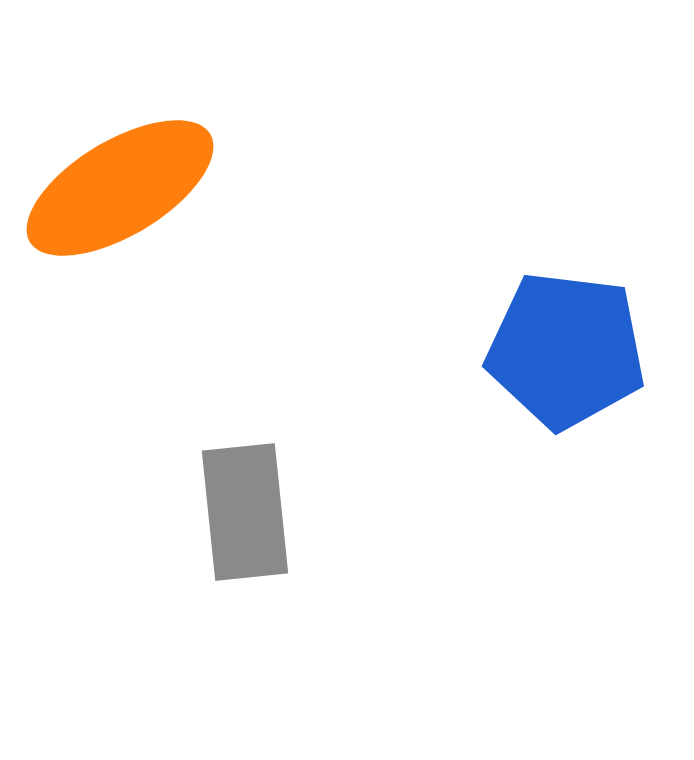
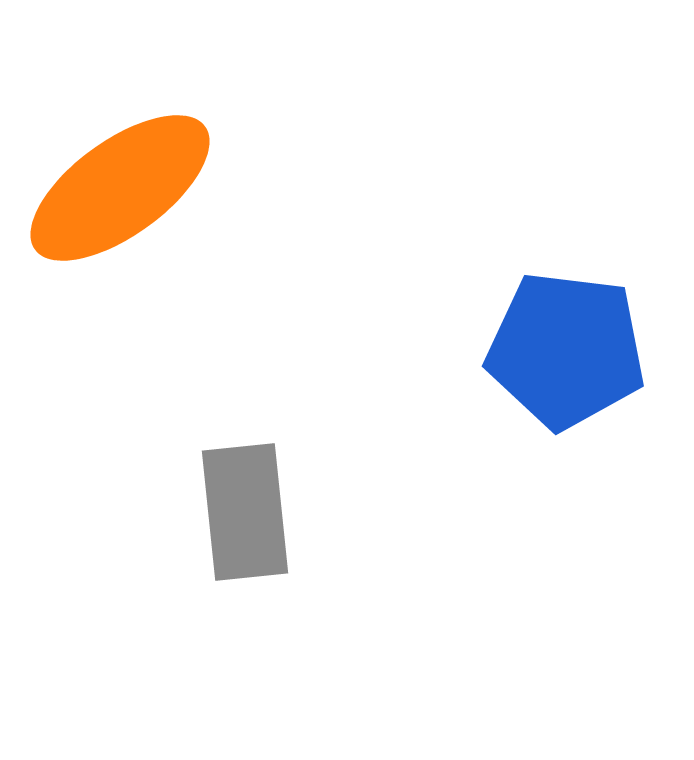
orange ellipse: rotated 5 degrees counterclockwise
